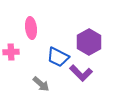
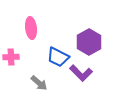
pink cross: moved 5 px down
gray arrow: moved 2 px left, 1 px up
